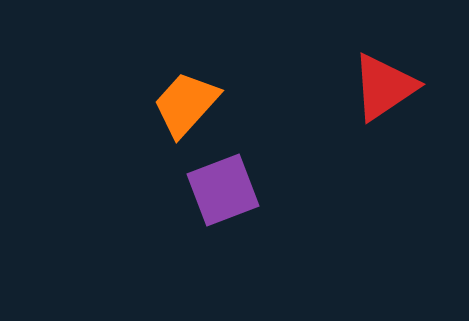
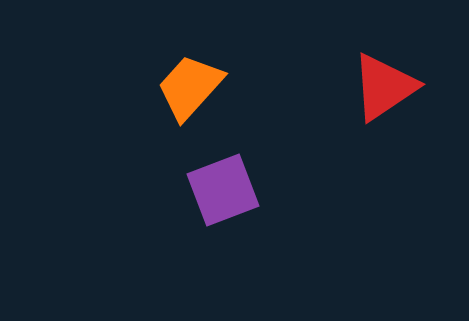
orange trapezoid: moved 4 px right, 17 px up
